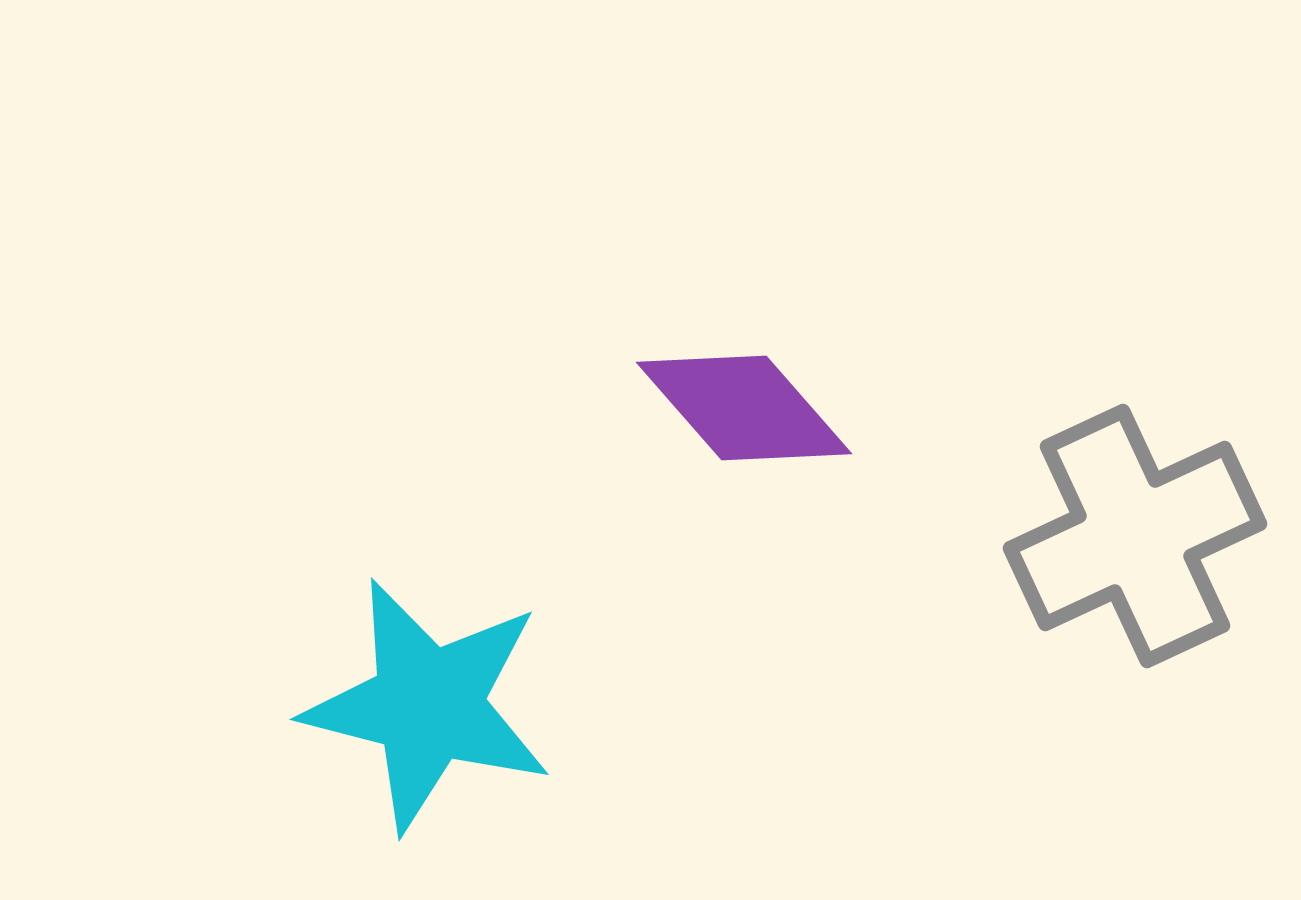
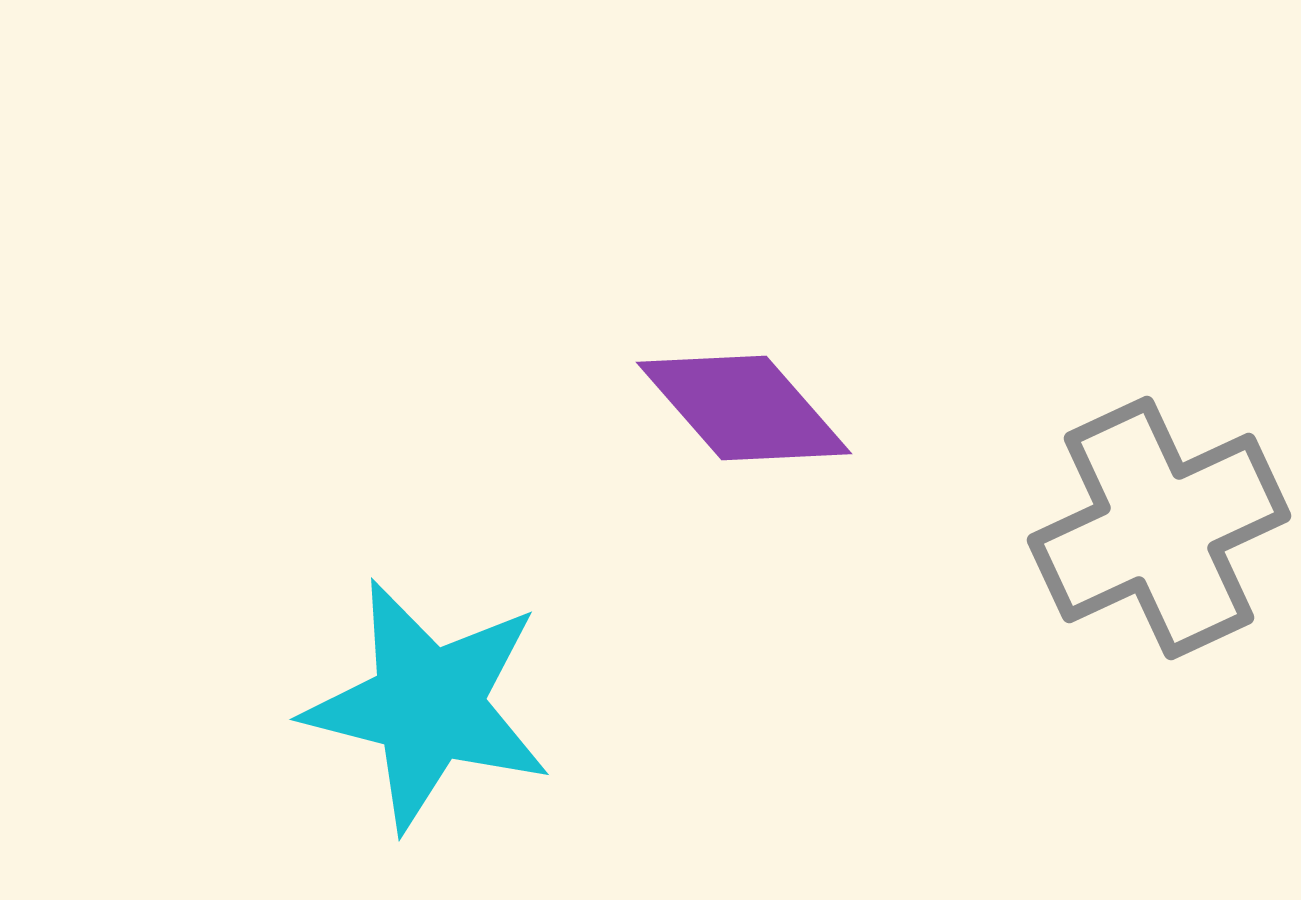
gray cross: moved 24 px right, 8 px up
